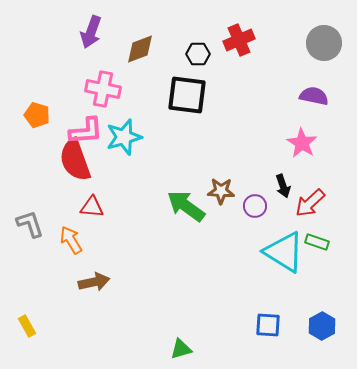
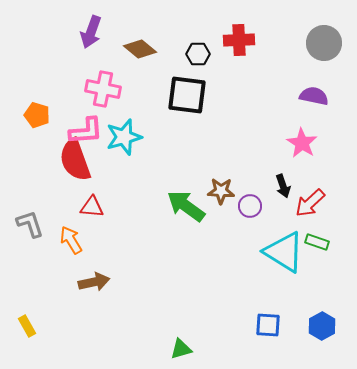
red cross: rotated 20 degrees clockwise
brown diamond: rotated 60 degrees clockwise
purple circle: moved 5 px left
